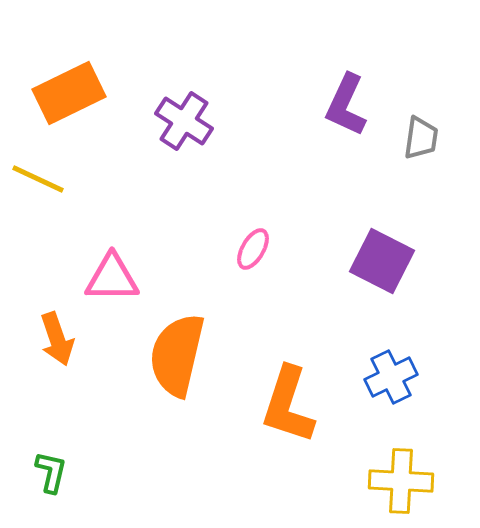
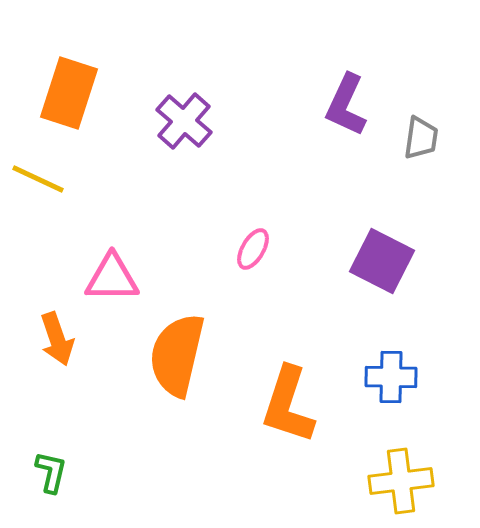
orange rectangle: rotated 46 degrees counterclockwise
purple cross: rotated 8 degrees clockwise
blue cross: rotated 27 degrees clockwise
yellow cross: rotated 10 degrees counterclockwise
